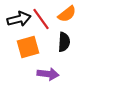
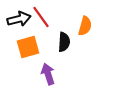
orange semicircle: moved 18 px right, 12 px down; rotated 36 degrees counterclockwise
red line: moved 2 px up
purple arrow: rotated 115 degrees counterclockwise
